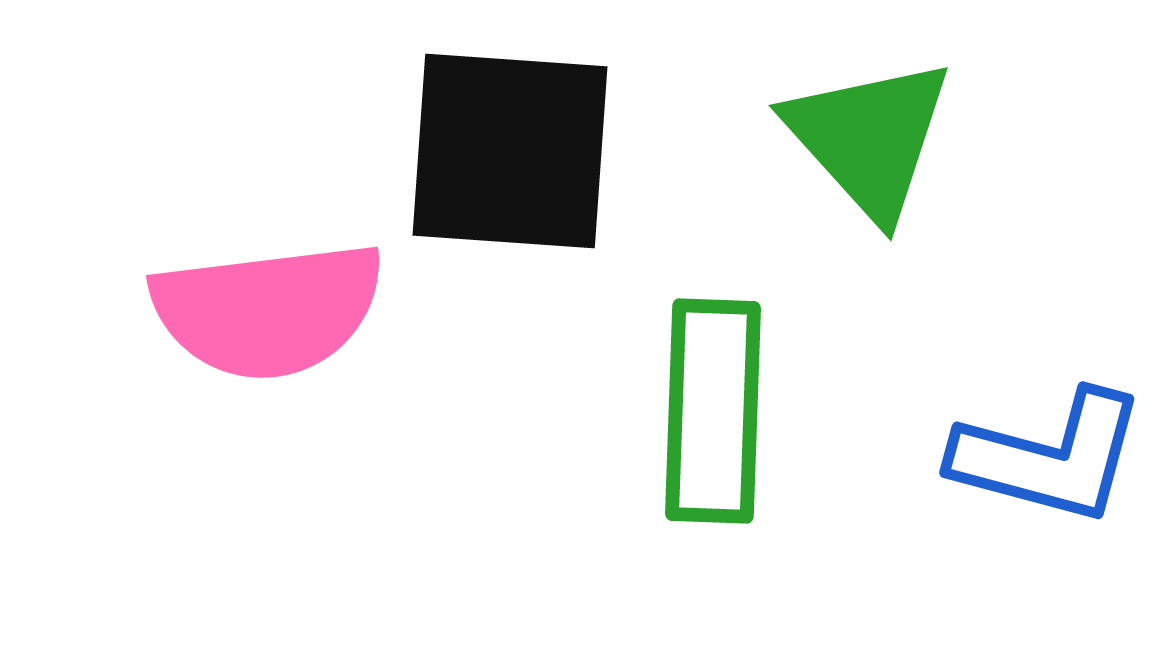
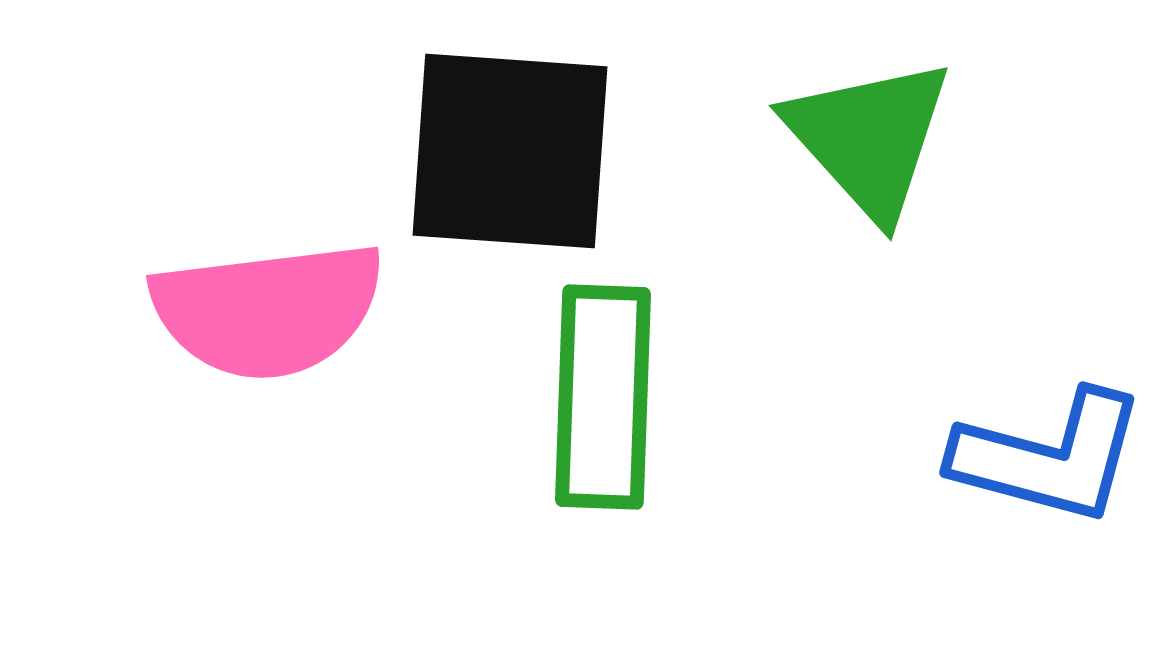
green rectangle: moved 110 px left, 14 px up
